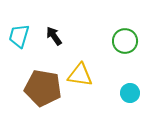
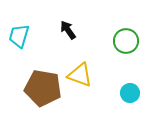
black arrow: moved 14 px right, 6 px up
green circle: moved 1 px right
yellow triangle: rotated 12 degrees clockwise
